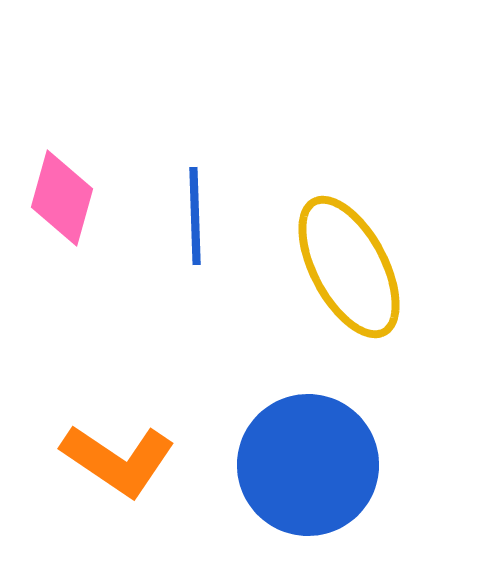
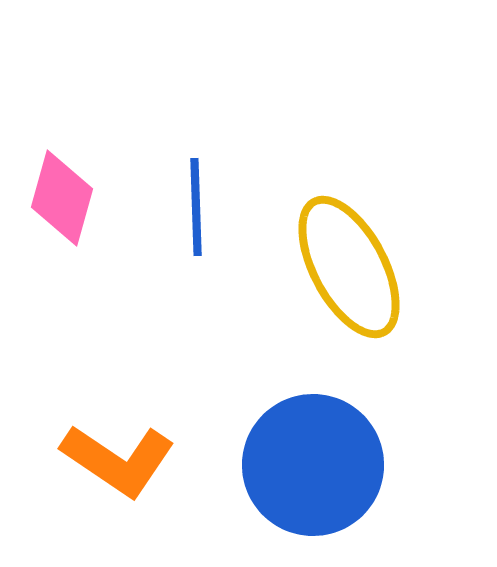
blue line: moved 1 px right, 9 px up
blue circle: moved 5 px right
